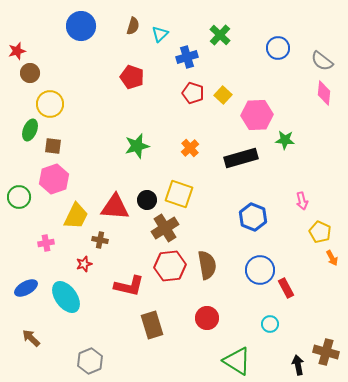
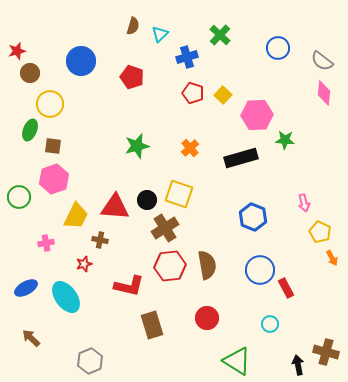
blue circle at (81, 26): moved 35 px down
pink arrow at (302, 201): moved 2 px right, 2 px down
